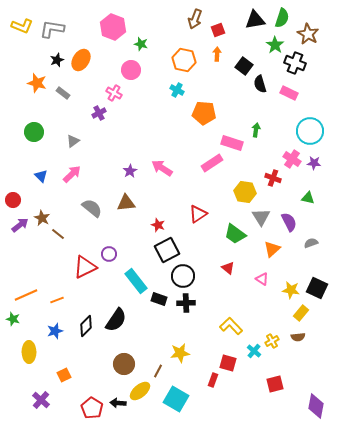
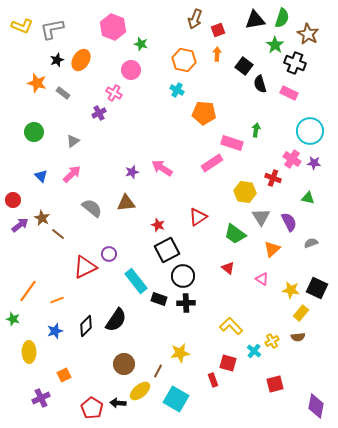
gray L-shape at (52, 29): rotated 20 degrees counterclockwise
purple star at (130, 171): moved 2 px right, 1 px down; rotated 16 degrees clockwise
red triangle at (198, 214): moved 3 px down
orange line at (26, 295): moved 2 px right, 4 px up; rotated 30 degrees counterclockwise
red rectangle at (213, 380): rotated 40 degrees counterclockwise
purple cross at (41, 400): moved 2 px up; rotated 24 degrees clockwise
